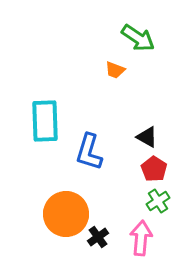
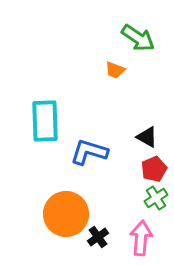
blue L-shape: rotated 90 degrees clockwise
red pentagon: rotated 15 degrees clockwise
green cross: moved 2 px left, 3 px up
